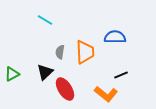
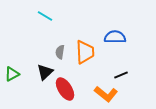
cyan line: moved 4 px up
